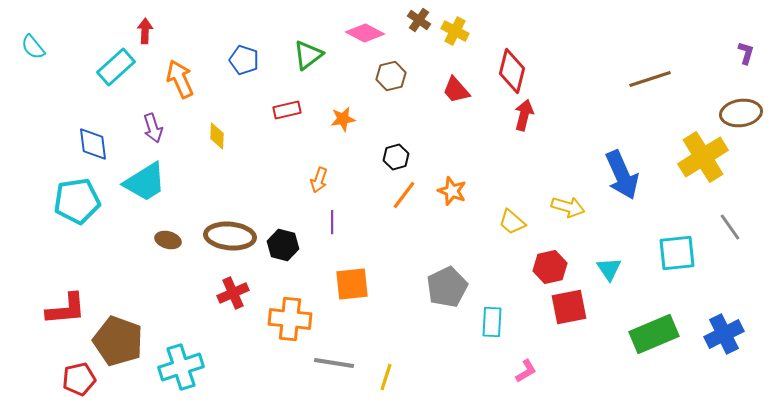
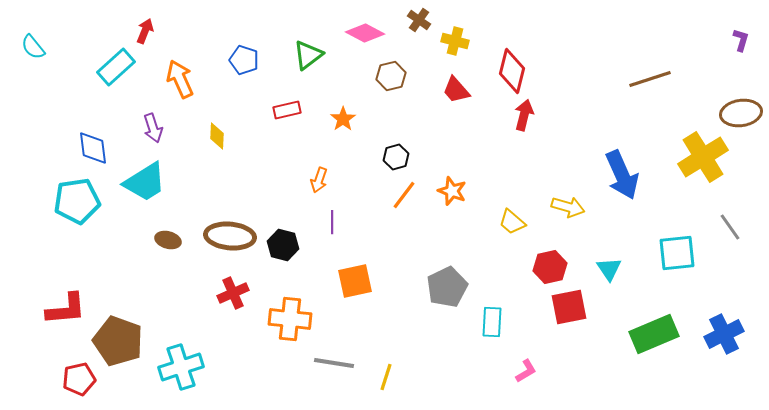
red arrow at (145, 31): rotated 20 degrees clockwise
yellow cross at (455, 31): moved 10 px down; rotated 12 degrees counterclockwise
purple L-shape at (746, 53): moved 5 px left, 13 px up
orange star at (343, 119): rotated 25 degrees counterclockwise
blue diamond at (93, 144): moved 4 px down
orange square at (352, 284): moved 3 px right, 3 px up; rotated 6 degrees counterclockwise
